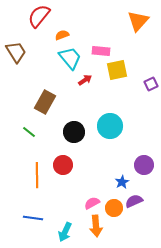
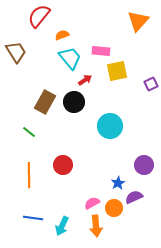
yellow square: moved 1 px down
black circle: moved 30 px up
orange line: moved 8 px left
blue star: moved 4 px left, 1 px down
purple semicircle: moved 4 px up
cyan arrow: moved 3 px left, 6 px up
